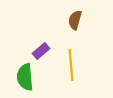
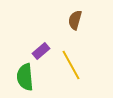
yellow line: rotated 24 degrees counterclockwise
